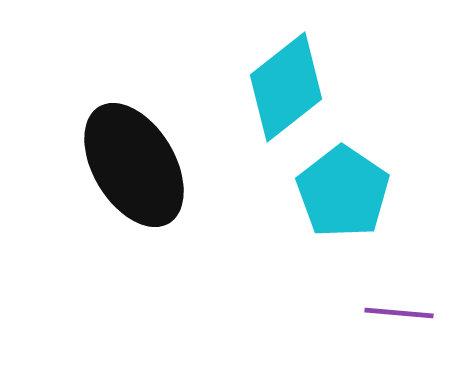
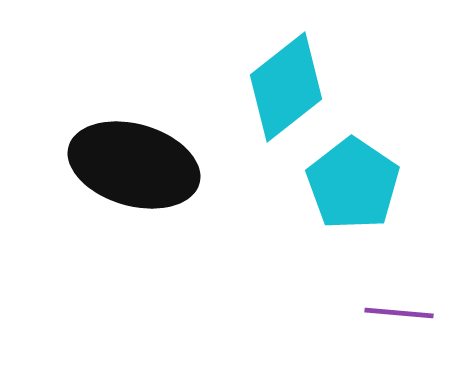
black ellipse: rotated 43 degrees counterclockwise
cyan pentagon: moved 10 px right, 8 px up
